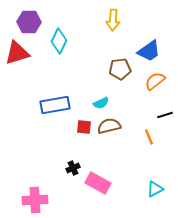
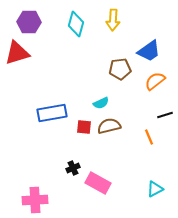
cyan diamond: moved 17 px right, 17 px up; rotated 10 degrees counterclockwise
blue rectangle: moved 3 px left, 8 px down
